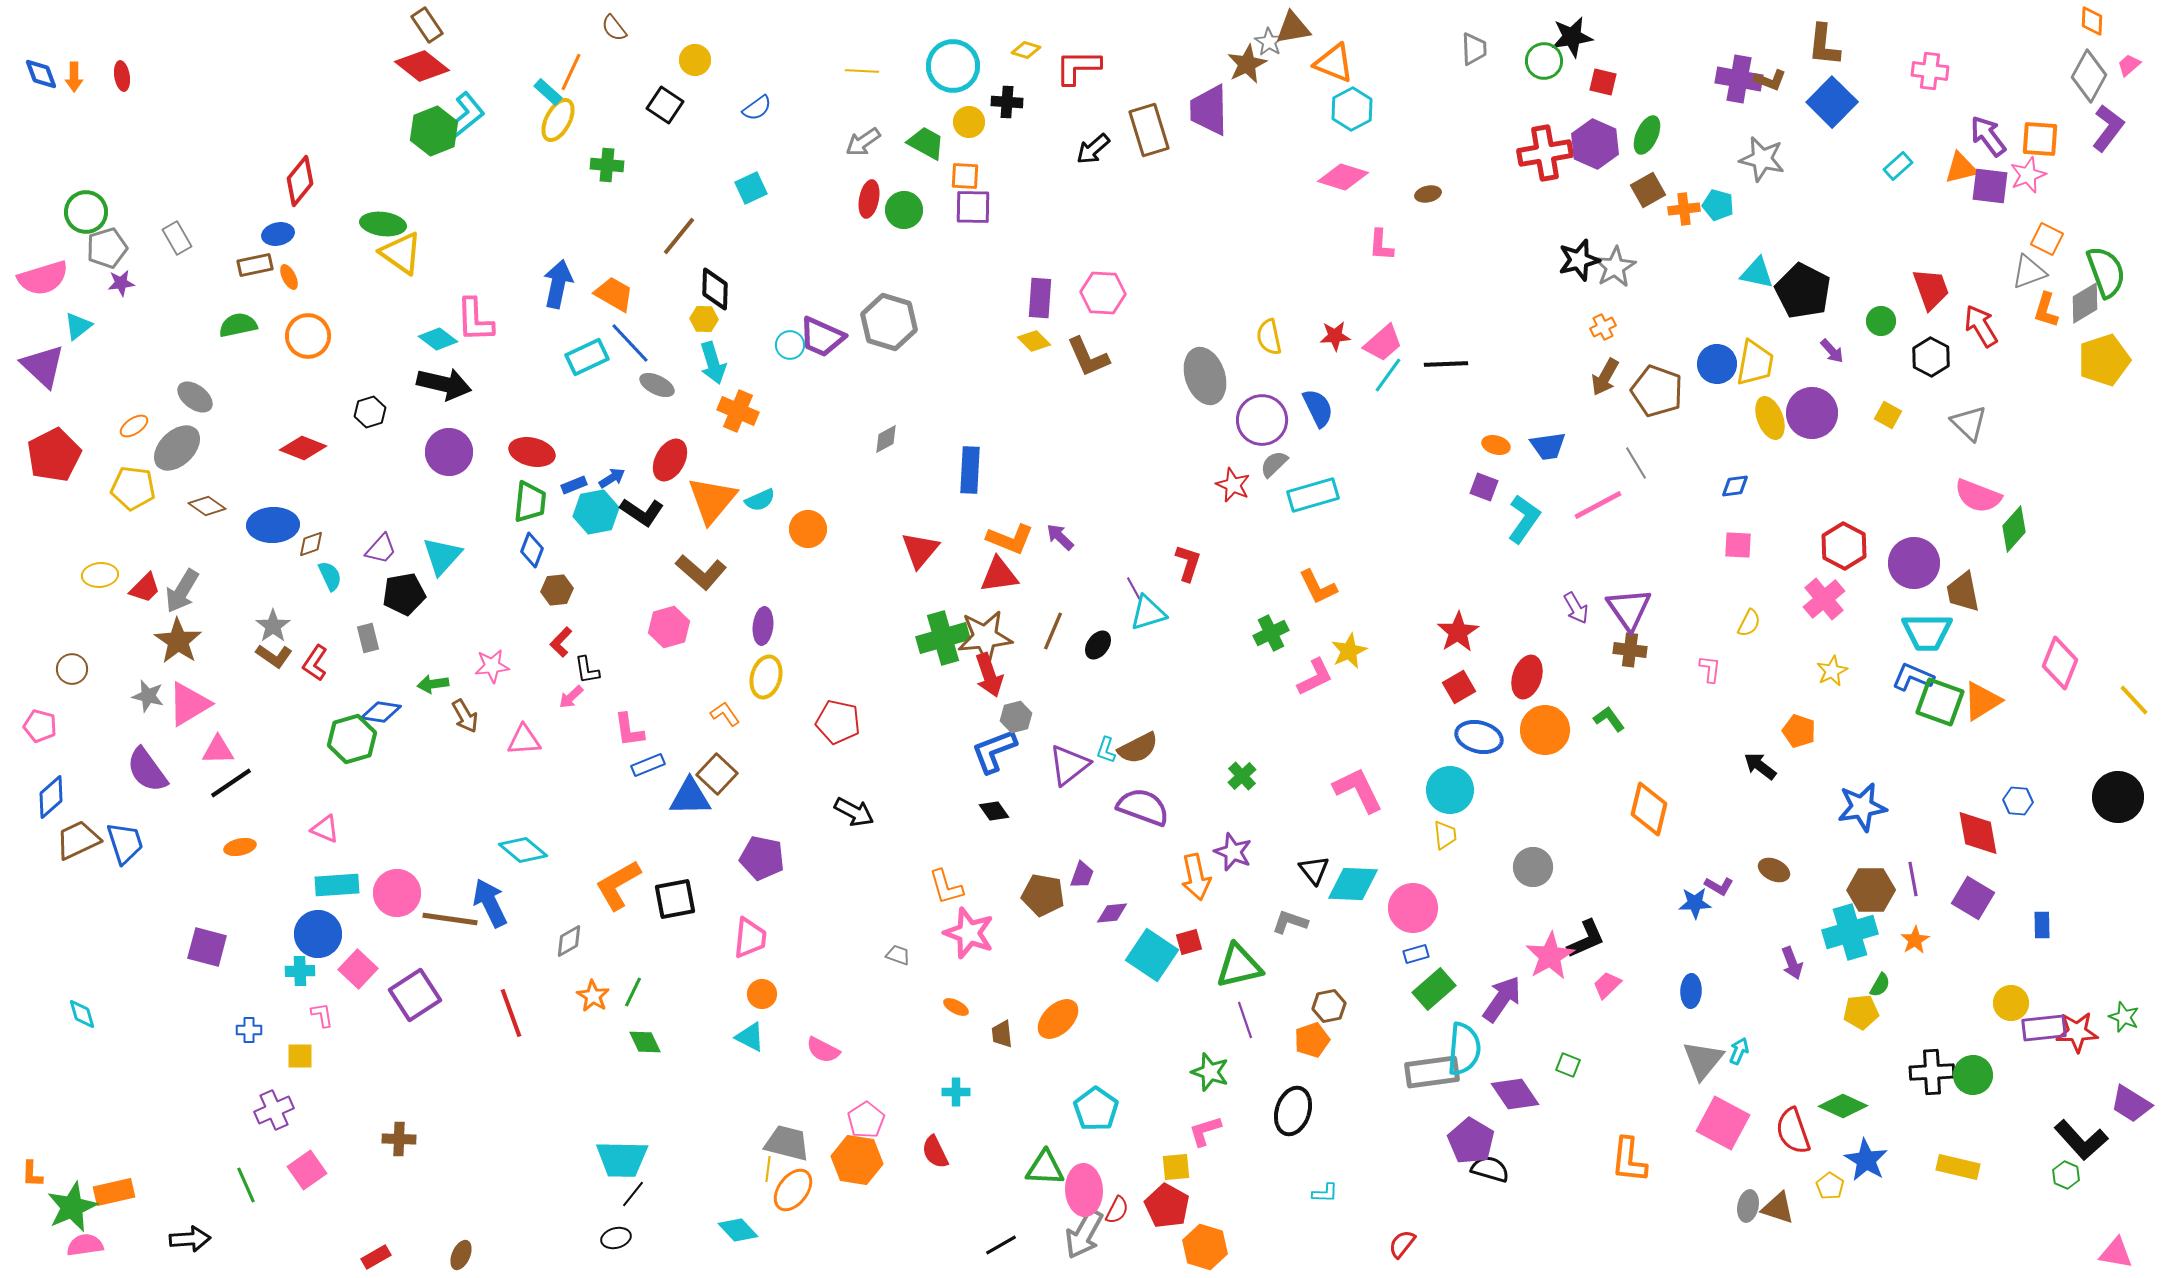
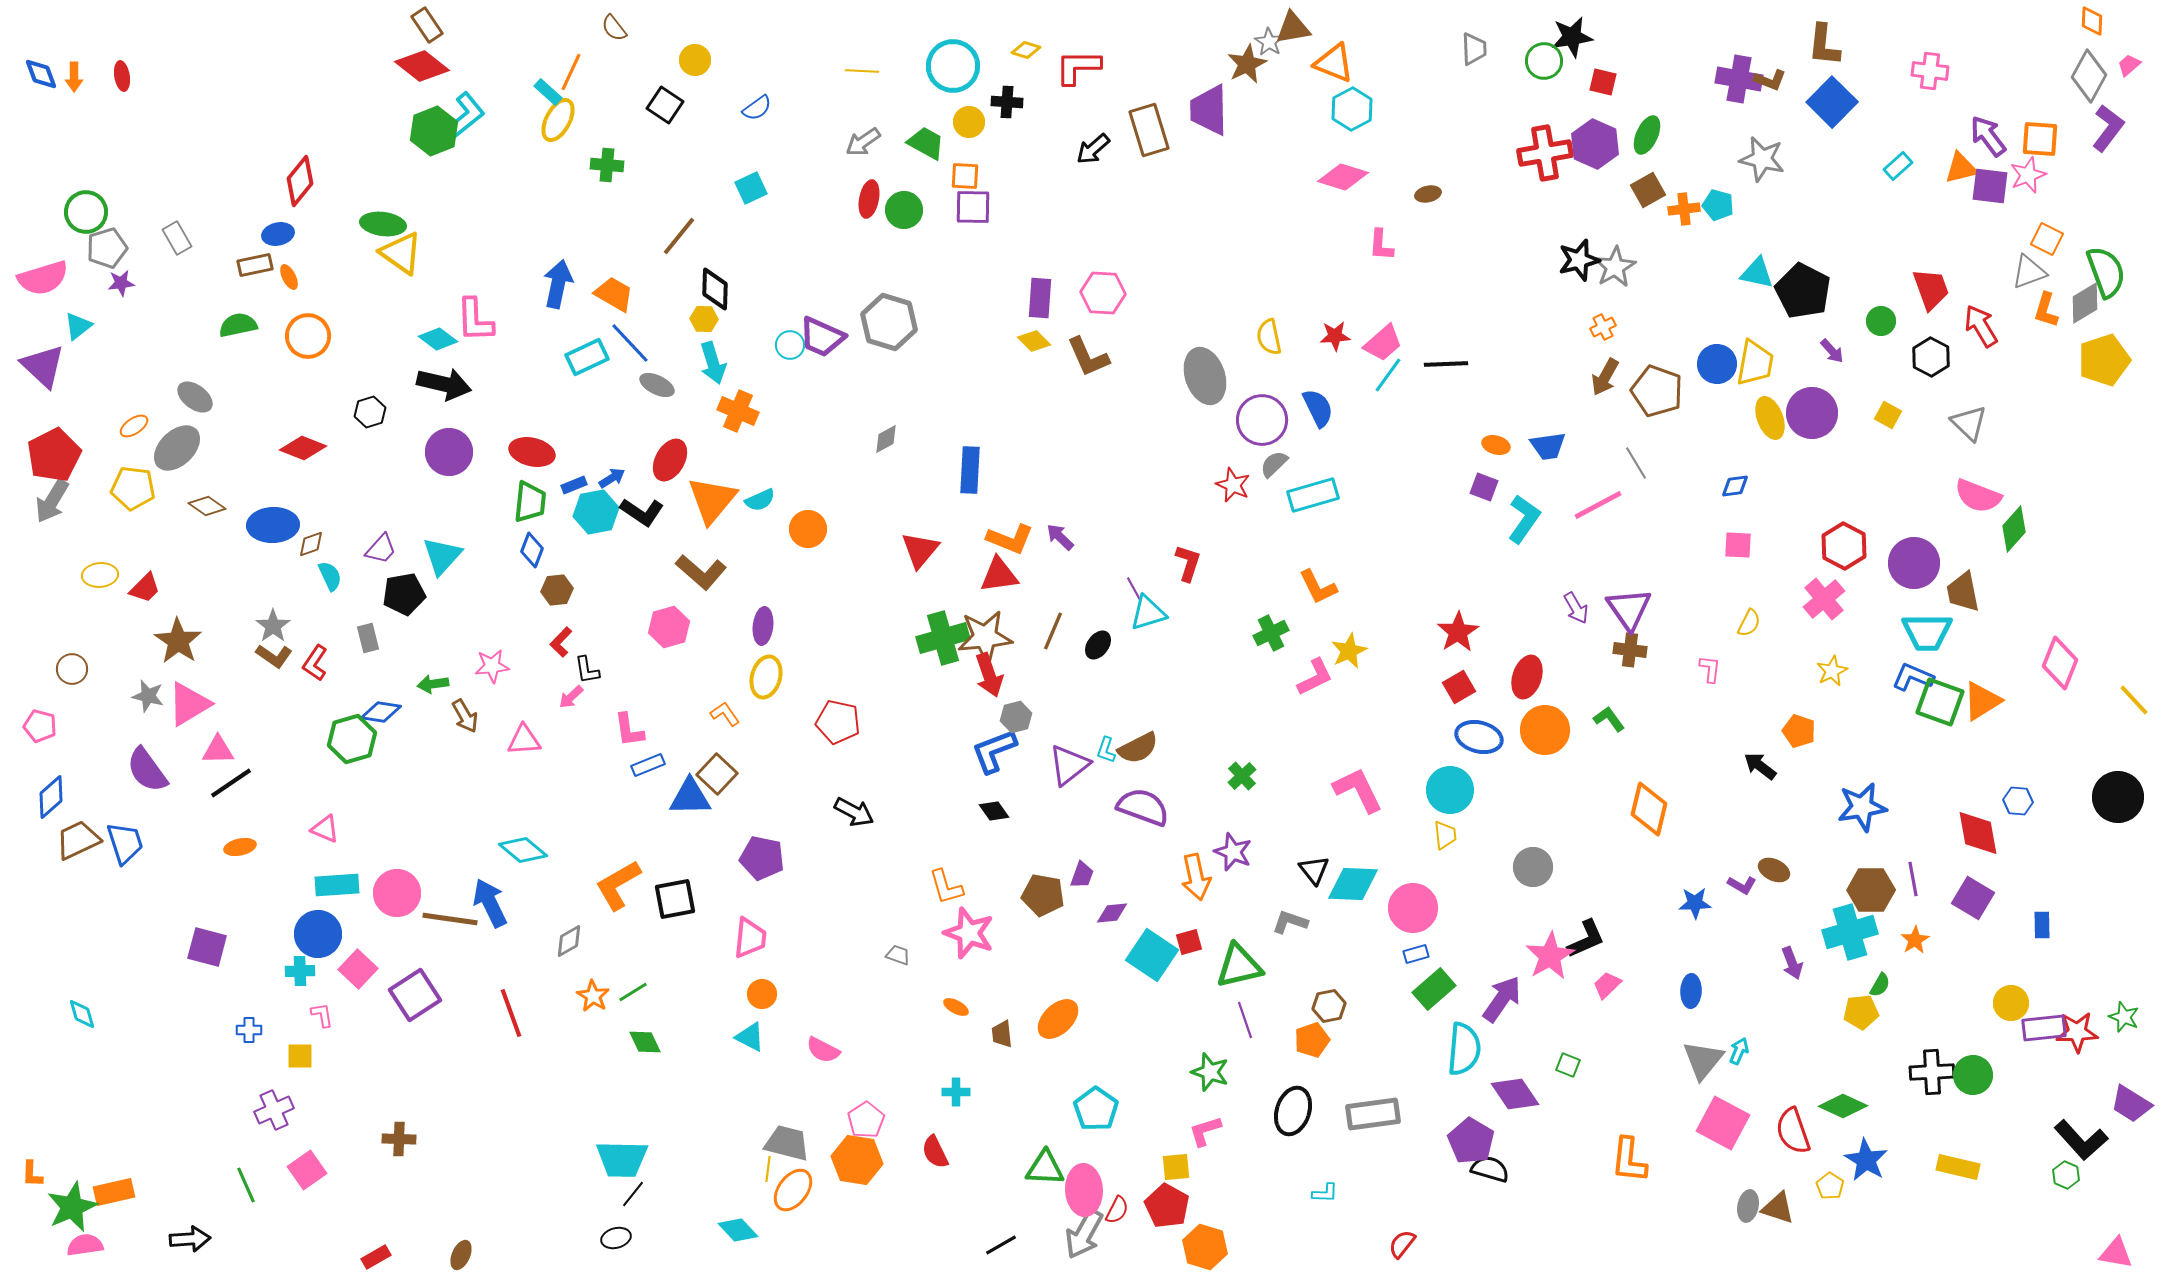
gray arrow at (182, 591): moved 130 px left, 90 px up
purple L-shape at (1719, 886): moved 23 px right, 1 px up
green line at (633, 992): rotated 32 degrees clockwise
gray rectangle at (1432, 1072): moved 59 px left, 42 px down
